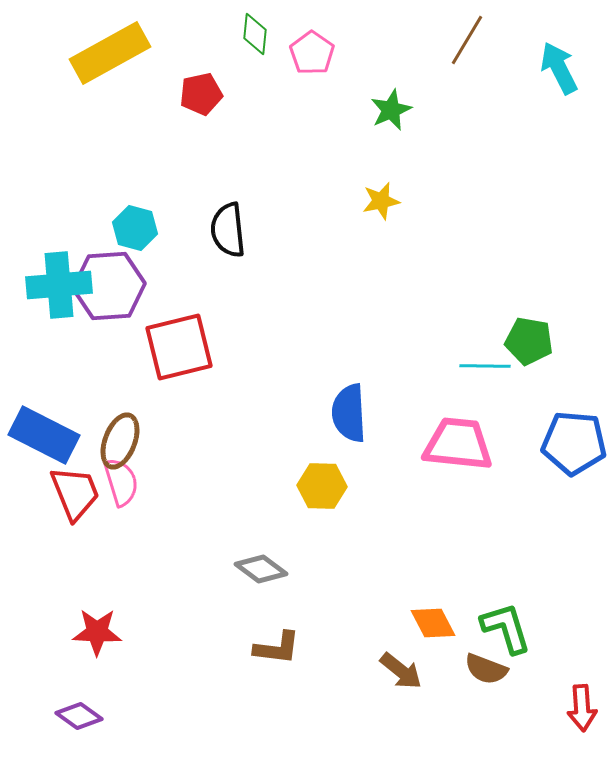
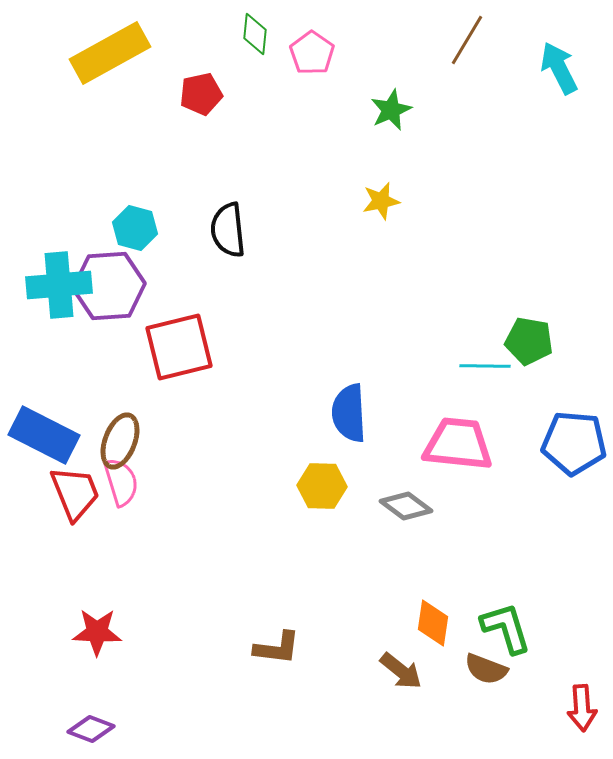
gray diamond: moved 145 px right, 63 px up
orange diamond: rotated 36 degrees clockwise
purple diamond: moved 12 px right, 13 px down; rotated 15 degrees counterclockwise
